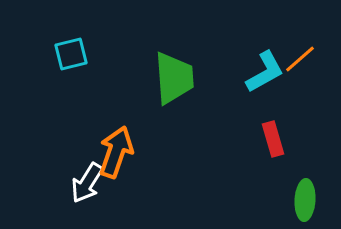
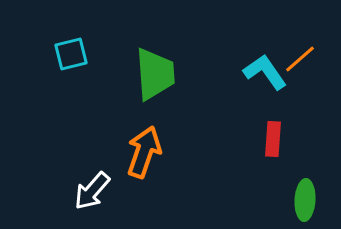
cyan L-shape: rotated 96 degrees counterclockwise
green trapezoid: moved 19 px left, 4 px up
red rectangle: rotated 20 degrees clockwise
orange arrow: moved 28 px right
white arrow: moved 5 px right, 8 px down; rotated 9 degrees clockwise
